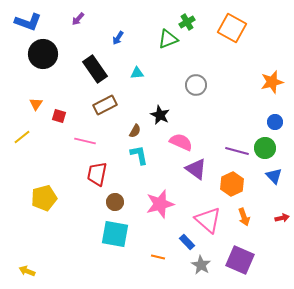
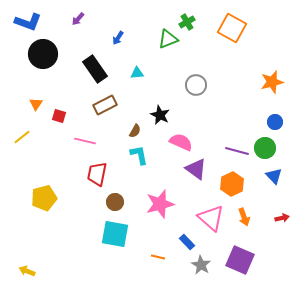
pink triangle: moved 3 px right, 2 px up
